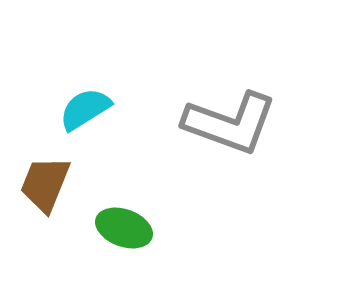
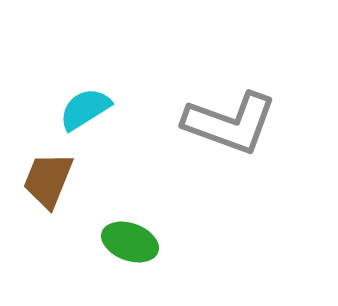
brown trapezoid: moved 3 px right, 4 px up
green ellipse: moved 6 px right, 14 px down
